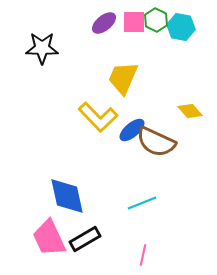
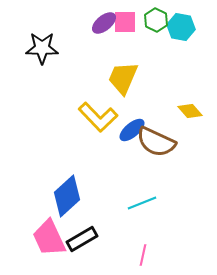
pink square: moved 9 px left
blue diamond: rotated 60 degrees clockwise
black rectangle: moved 3 px left
